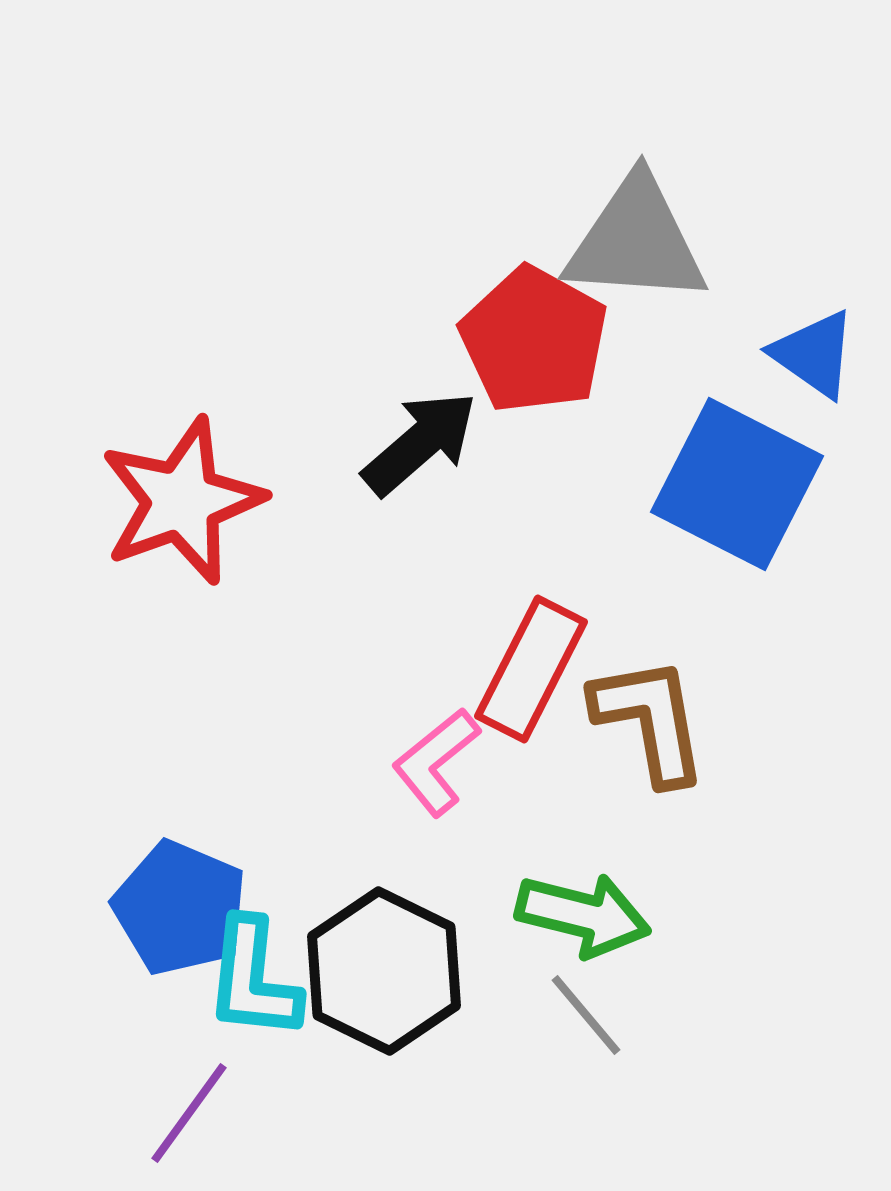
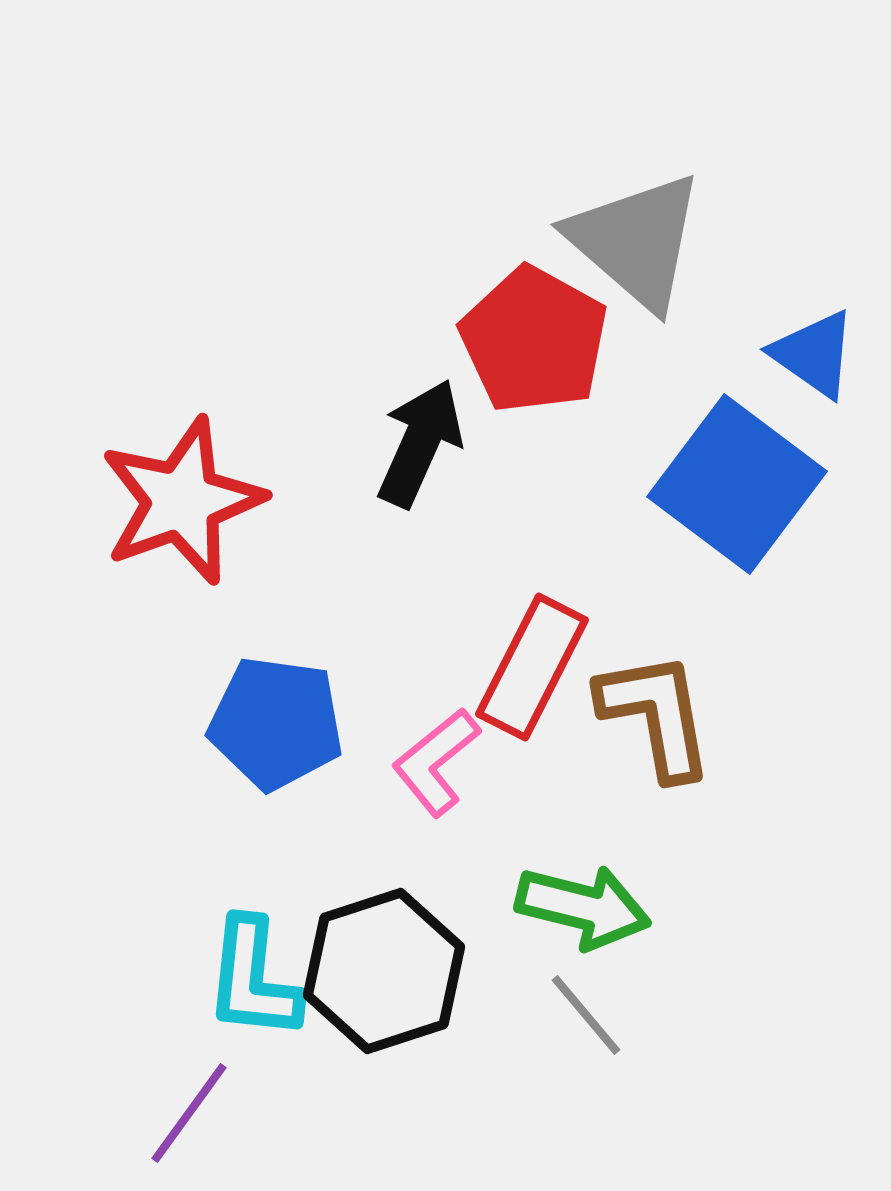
gray triangle: rotated 37 degrees clockwise
black arrow: rotated 25 degrees counterclockwise
blue square: rotated 10 degrees clockwise
red rectangle: moved 1 px right, 2 px up
brown L-shape: moved 6 px right, 5 px up
blue pentagon: moved 96 px right, 185 px up; rotated 15 degrees counterclockwise
green arrow: moved 8 px up
black hexagon: rotated 16 degrees clockwise
